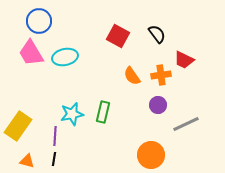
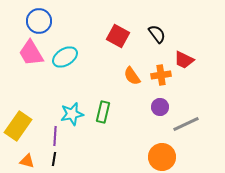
cyan ellipse: rotated 20 degrees counterclockwise
purple circle: moved 2 px right, 2 px down
orange circle: moved 11 px right, 2 px down
